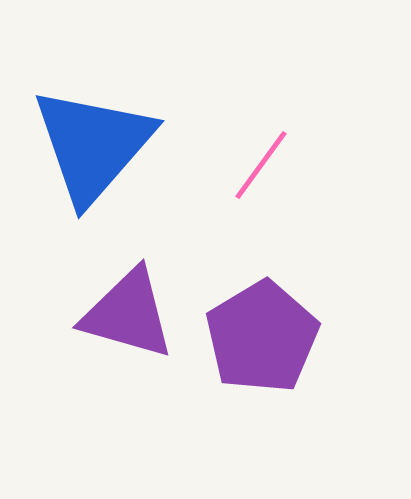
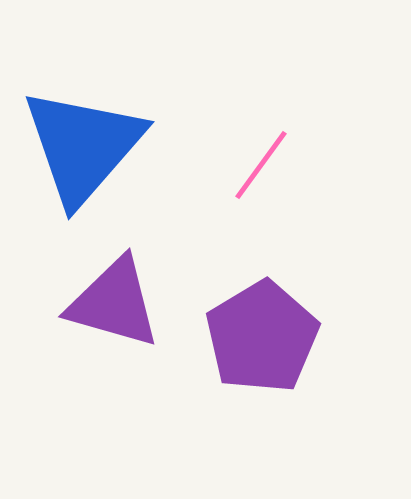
blue triangle: moved 10 px left, 1 px down
purple triangle: moved 14 px left, 11 px up
